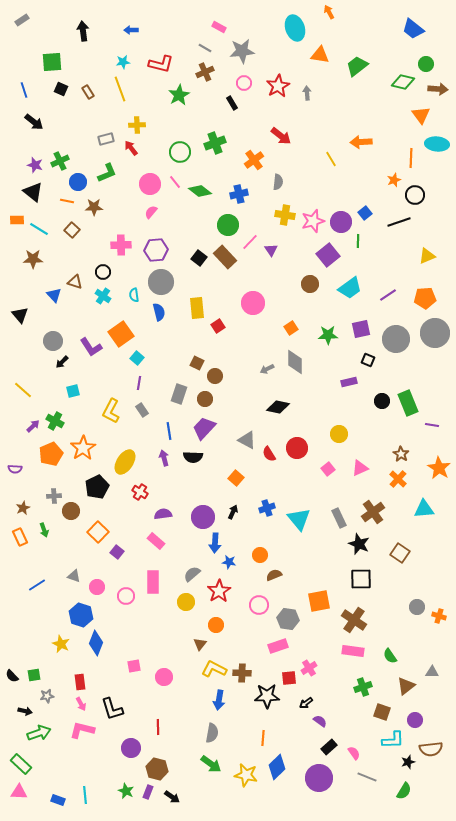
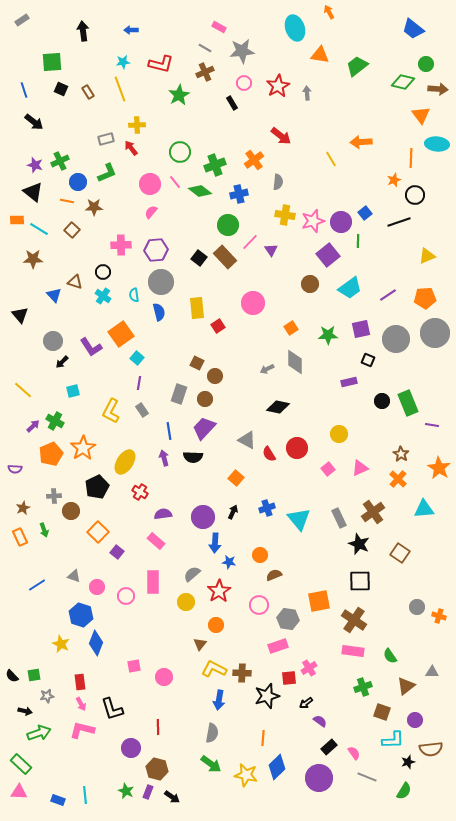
green cross at (215, 143): moved 22 px down
black square at (361, 579): moved 1 px left, 2 px down
black star at (267, 696): rotated 15 degrees counterclockwise
